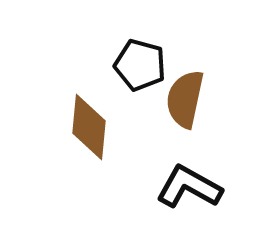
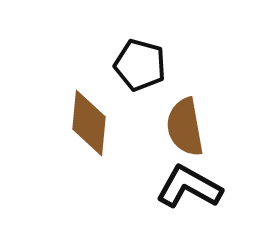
brown semicircle: moved 28 px down; rotated 22 degrees counterclockwise
brown diamond: moved 4 px up
